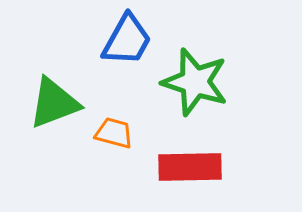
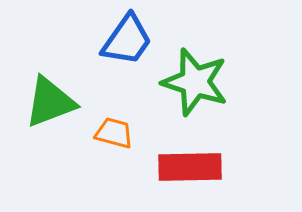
blue trapezoid: rotated 6 degrees clockwise
green triangle: moved 4 px left, 1 px up
